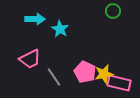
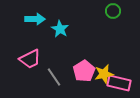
pink pentagon: moved 1 px left, 1 px up; rotated 15 degrees clockwise
